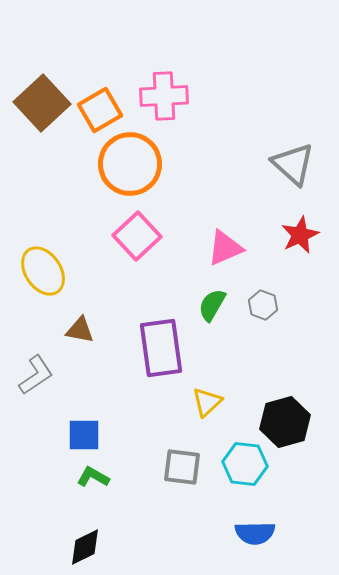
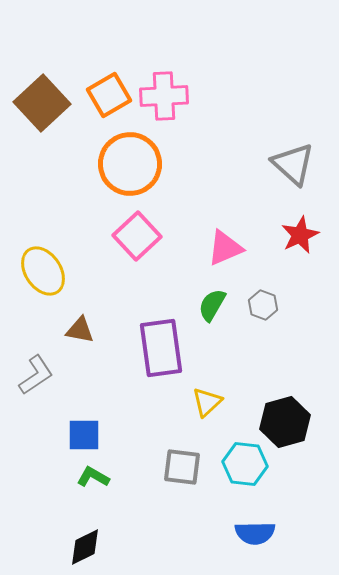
orange square: moved 9 px right, 15 px up
